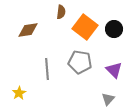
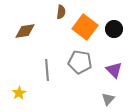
brown diamond: moved 3 px left, 1 px down
gray line: moved 1 px down
